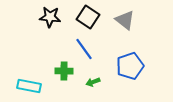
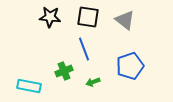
black square: rotated 25 degrees counterclockwise
blue line: rotated 15 degrees clockwise
green cross: rotated 24 degrees counterclockwise
